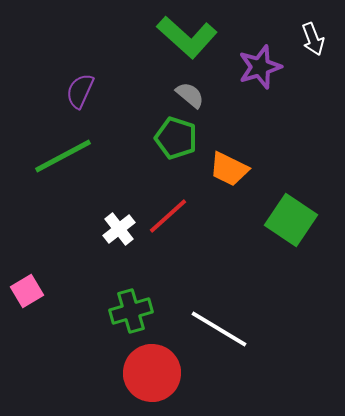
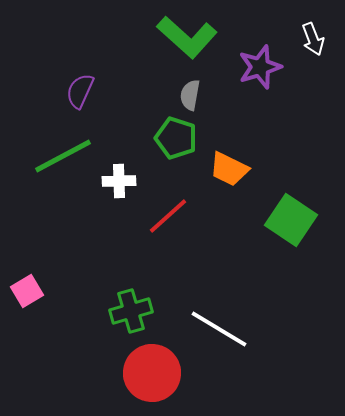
gray semicircle: rotated 120 degrees counterclockwise
white cross: moved 48 px up; rotated 36 degrees clockwise
